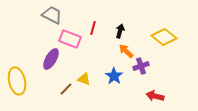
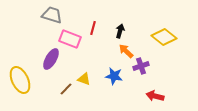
gray trapezoid: rotated 10 degrees counterclockwise
blue star: rotated 24 degrees counterclockwise
yellow ellipse: moved 3 px right, 1 px up; rotated 12 degrees counterclockwise
